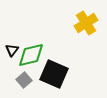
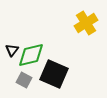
gray square: rotated 21 degrees counterclockwise
